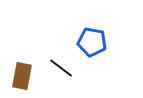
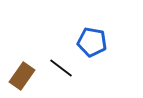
brown rectangle: rotated 24 degrees clockwise
